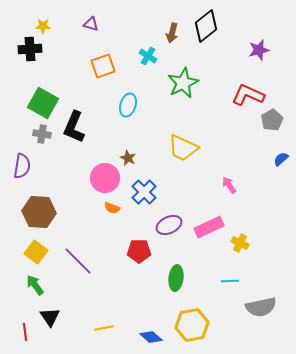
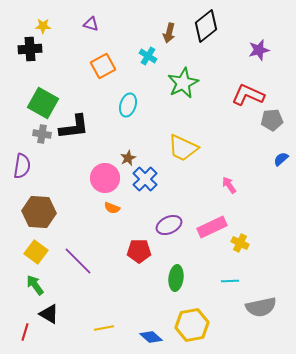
brown arrow: moved 3 px left
orange square: rotated 10 degrees counterclockwise
gray pentagon: rotated 25 degrees clockwise
black L-shape: rotated 120 degrees counterclockwise
brown star: rotated 21 degrees clockwise
blue cross: moved 1 px right, 13 px up
pink rectangle: moved 3 px right
black triangle: moved 1 px left, 3 px up; rotated 25 degrees counterclockwise
red line: rotated 24 degrees clockwise
